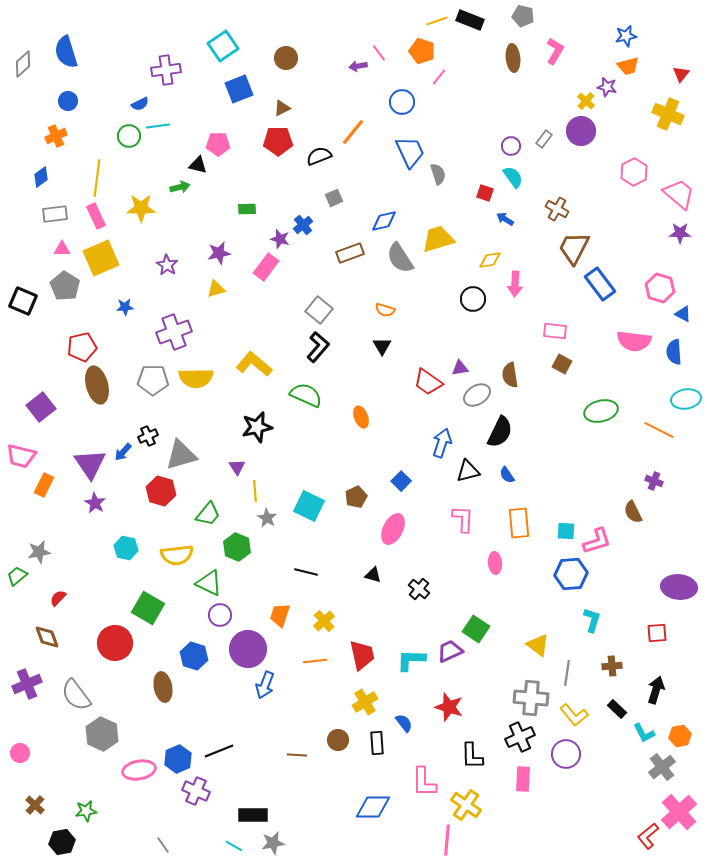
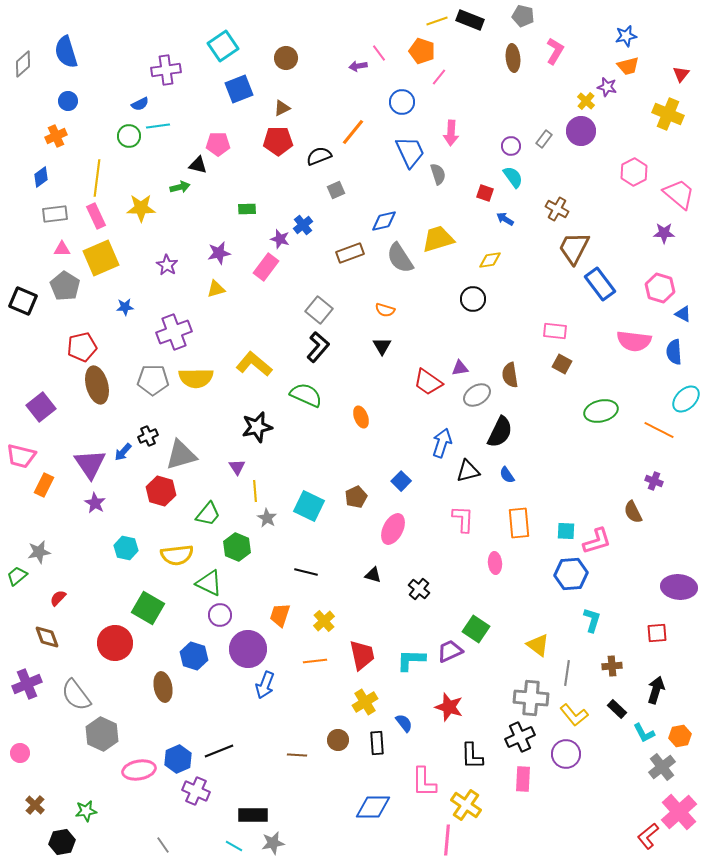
gray square at (334, 198): moved 2 px right, 8 px up
purple star at (680, 233): moved 16 px left
pink arrow at (515, 284): moved 64 px left, 151 px up
cyan ellipse at (686, 399): rotated 36 degrees counterclockwise
